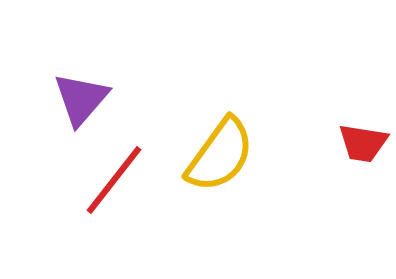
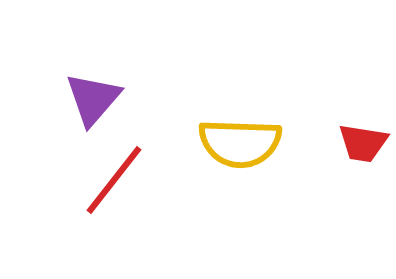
purple triangle: moved 12 px right
yellow semicircle: moved 20 px right, 12 px up; rotated 56 degrees clockwise
